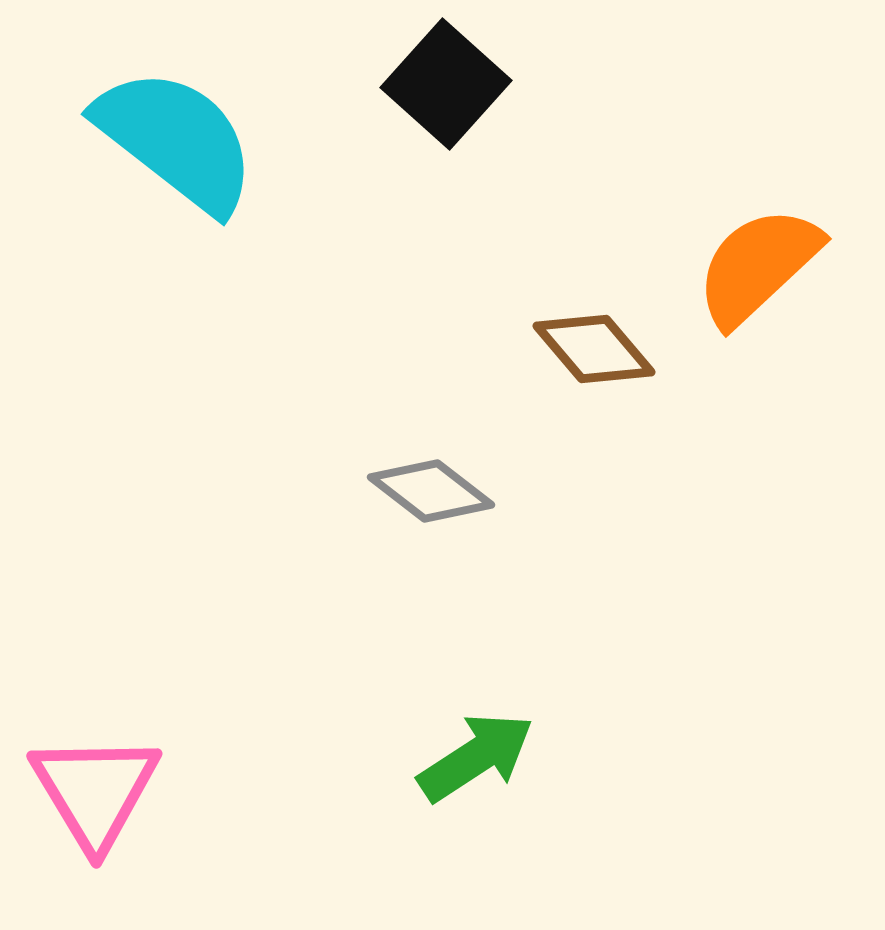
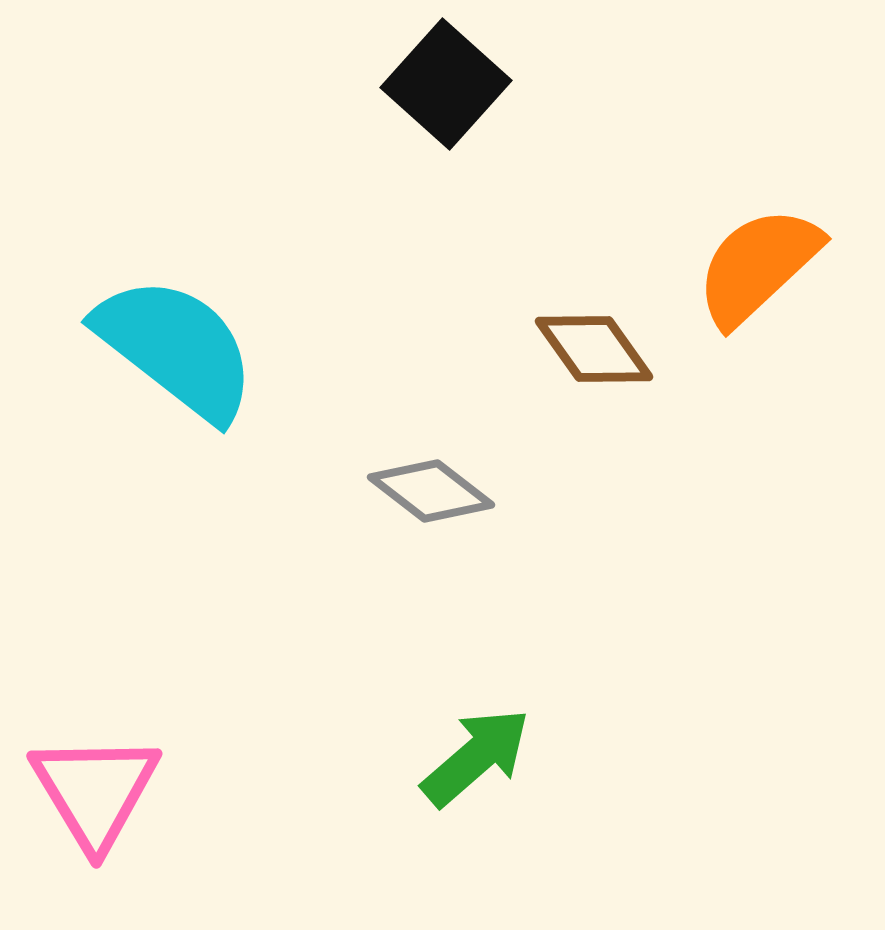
cyan semicircle: moved 208 px down
brown diamond: rotated 5 degrees clockwise
green arrow: rotated 8 degrees counterclockwise
